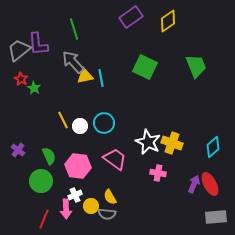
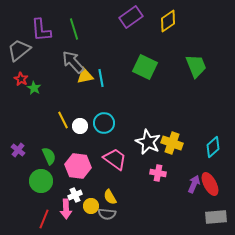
purple L-shape: moved 3 px right, 14 px up
